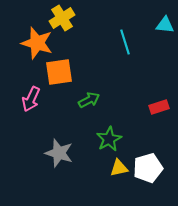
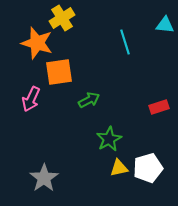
gray star: moved 15 px left, 25 px down; rotated 20 degrees clockwise
